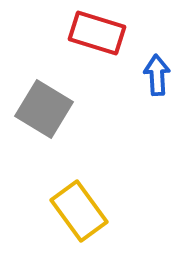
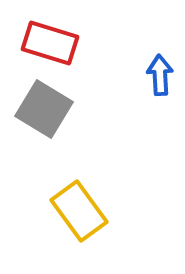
red rectangle: moved 47 px left, 10 px down
blue arrow: moved 3 px right
